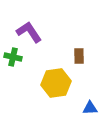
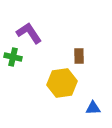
purple L-shape: moved 1 px down
yellow hexagon: moved 6 px right
blue triangle: moved 3 px right
